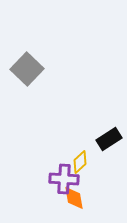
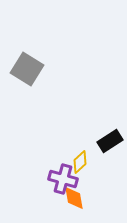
gray square: rotated 12 degrees counterclockwise
black rectangle: moved 1 px right, 2 px down
purple cross: moved 1 px left; rotated 12 degrees clockwise
